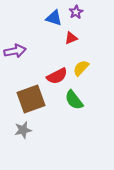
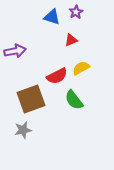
blue triangle: moved 2 px left, 1 px up
red triangle: moved 2 px down
yellow semicircle: rotated 18 degrees clockwise
